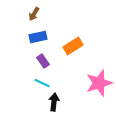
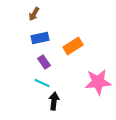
blue rectangle: moved 2 px right, 1 px down
purple rectangle: moved 1 px right, 1 px down
pink star: moved 1 px left, 1 px up; rotated 12 degrees clockwise
black arrow: moved 1 px up
